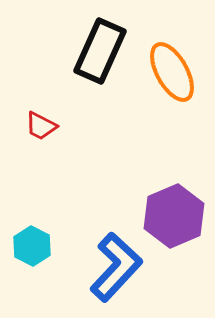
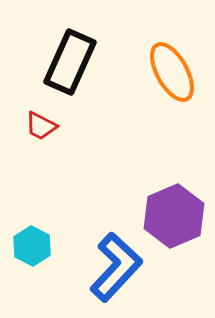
black rectangle: moved 30 px left, 11 px down
